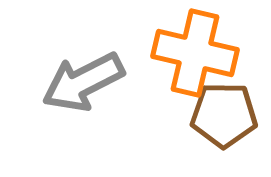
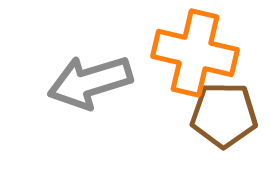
gray arrow: moved 7 px right; rotated 10 degrees clockwise
